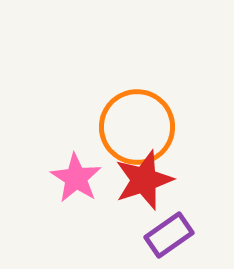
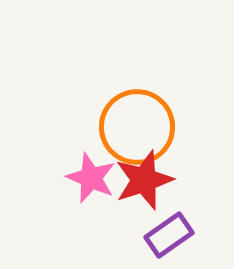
pink star: moved 15 px right; rotated 9 degrees counterclockwise
